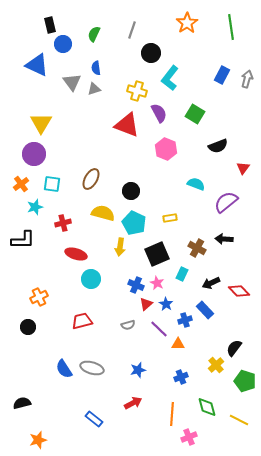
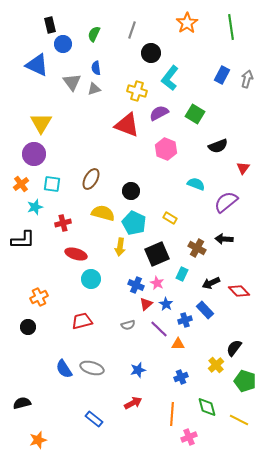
purple semicircle at (159, 113): rotated 90 degrees counterclockwise
yellow rectangle at (170, 218): rotated 40 degrees clockwise
